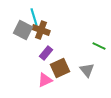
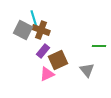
cyan line: moved 2 px down
green line: rotated 24 degrees counterclockwise
purple rectangle: moved 3 px left, 2 px up
brown square: moved 2 px left, 8 px up
pink triangle: moved 2 px right, 6 px up
